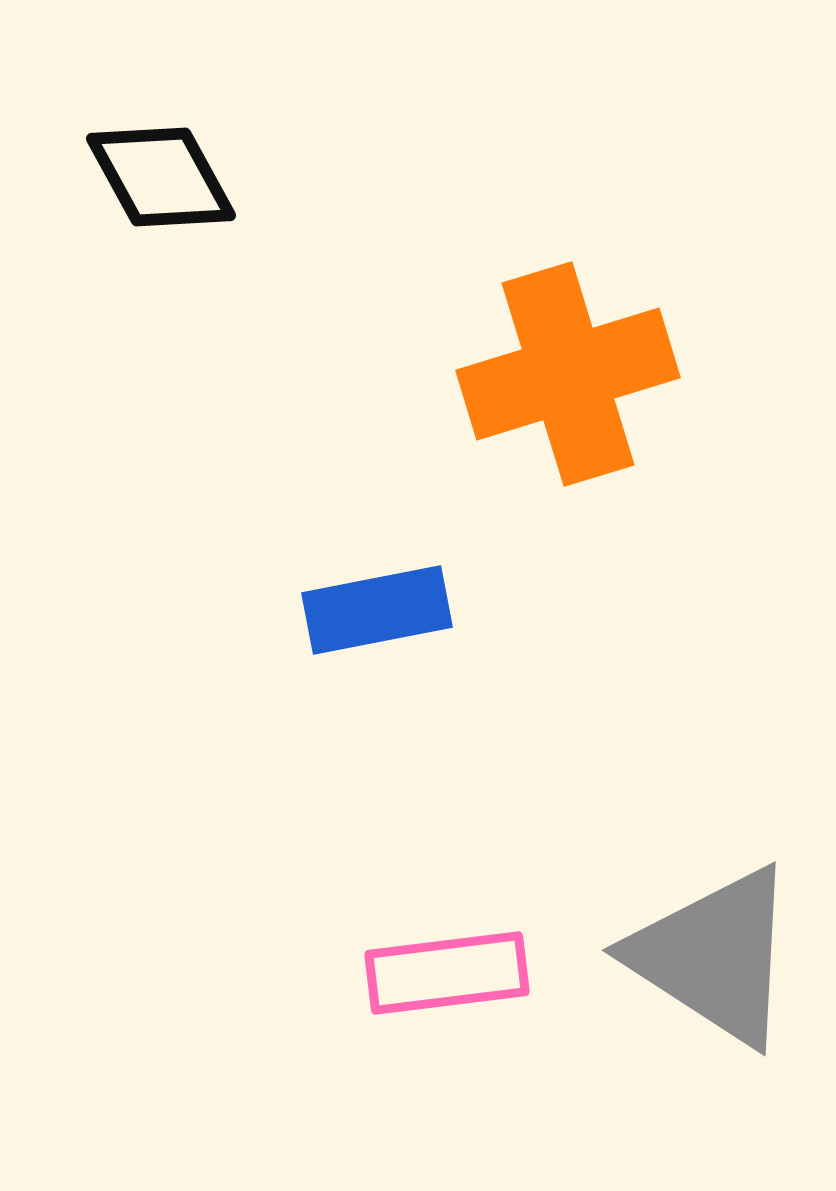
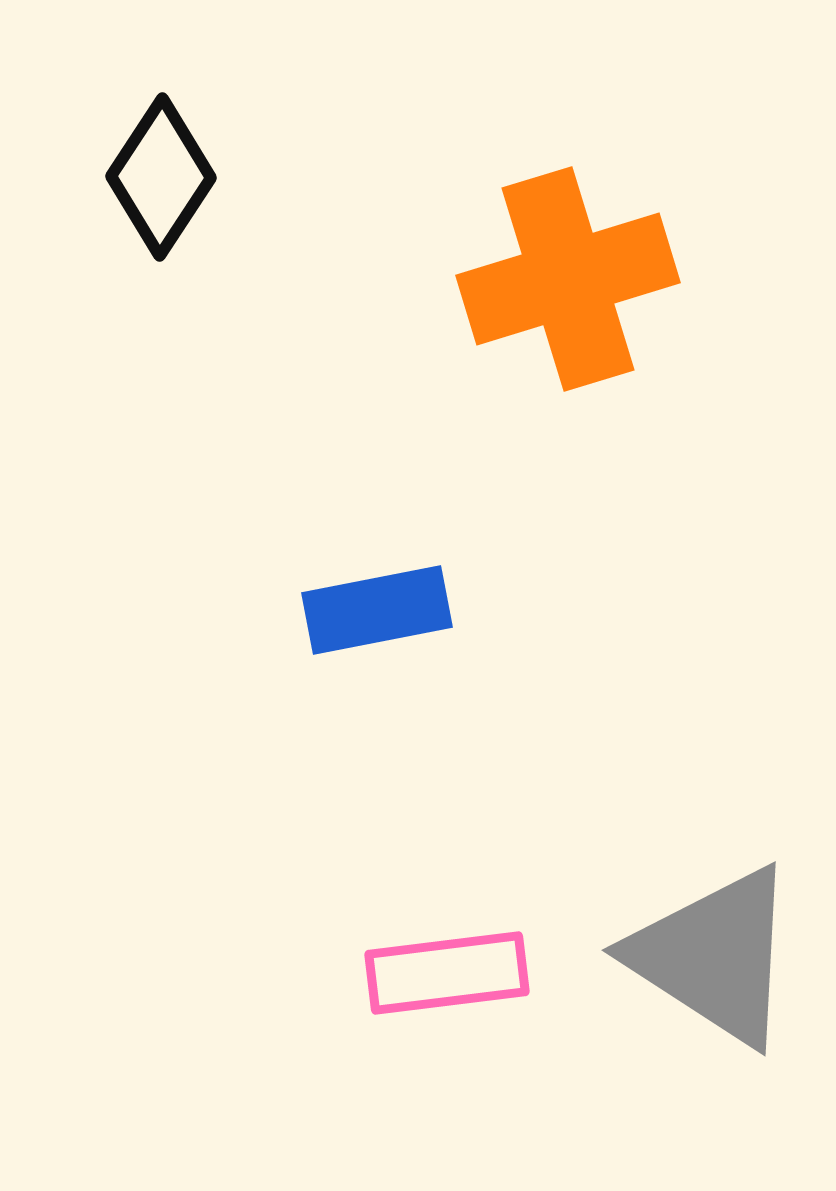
black diamond: rotated 62 degrees clockwise
orange cross: moved 95 px up
